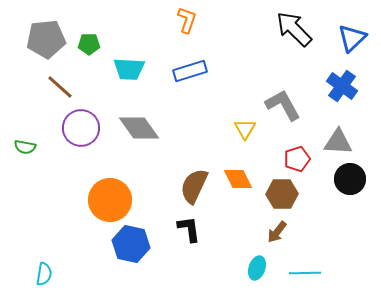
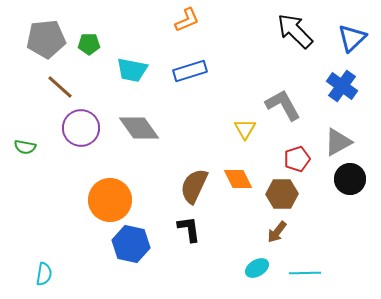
orange L-shape: rotated 48 degrees clockwise
black arrow: moved 1 px right, 2 px down
cyan trapezoid: moved 3 px right, 1 px down; rotated 8 degrees clockwise
gray triangle: rotated 32 degrees counterclockwise
cyan ellipse: rotated 40 degrees clockwise
